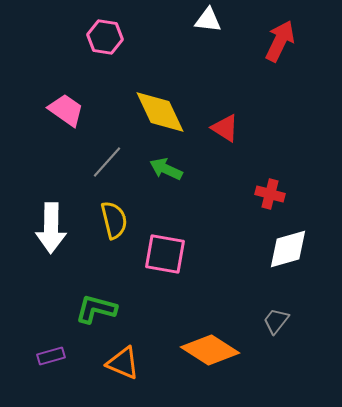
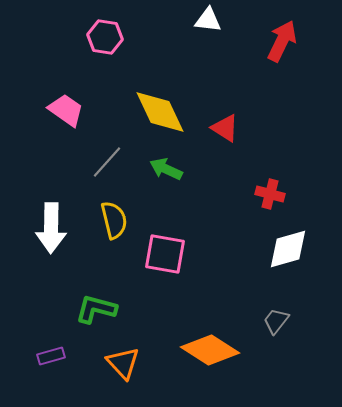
red arrow: moved 2 px right
orange triangle: rotated 24 degrees clockwise
